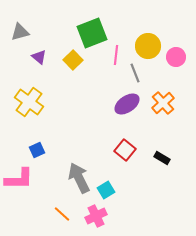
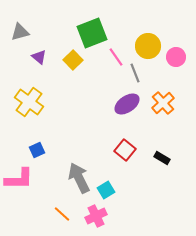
pink line: moved 2 px down; rotated 42 degrees counterclockwise
